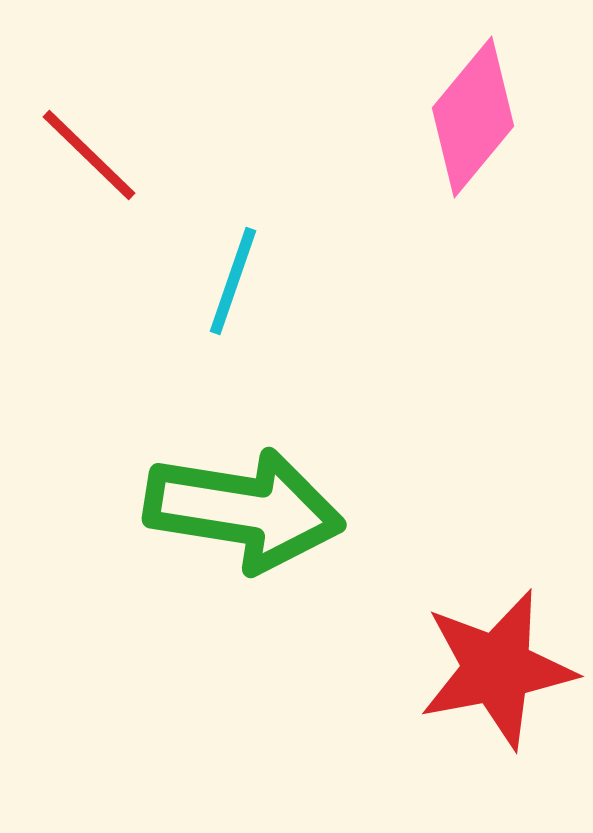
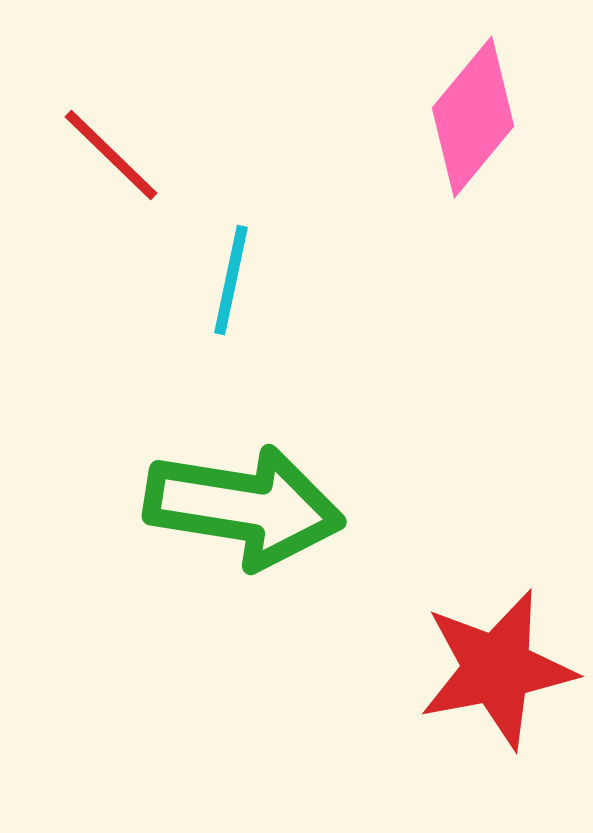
red line: moved 22 px right
cyan line: moved 2 px left, 1 px up; rotated 7 degrees counterclockwise
green arrow: moved 3 px up
